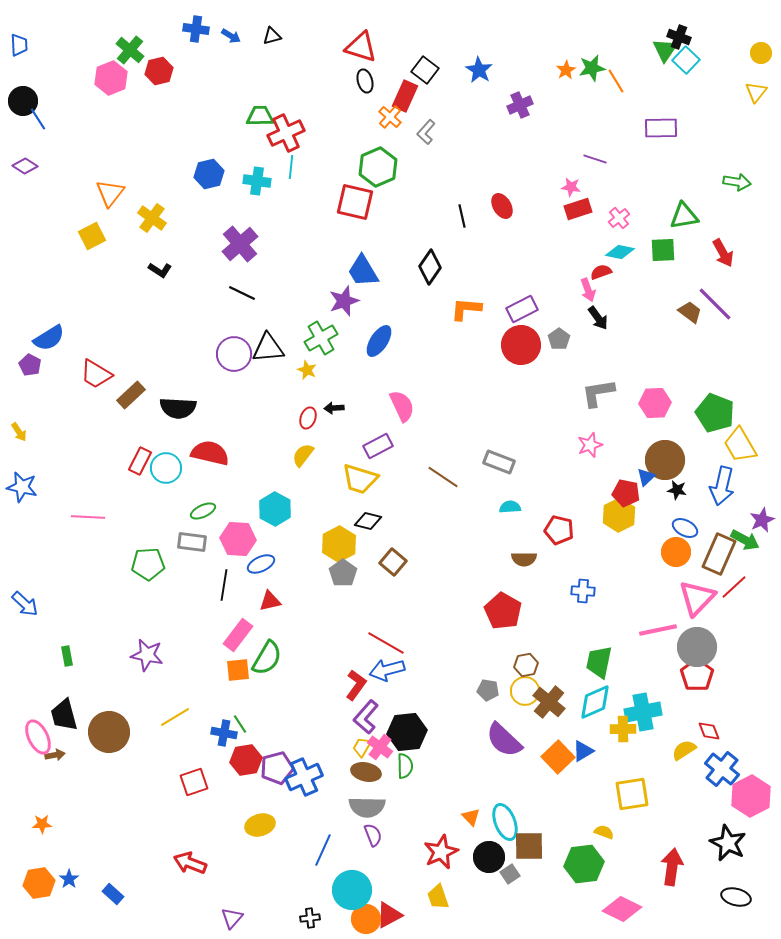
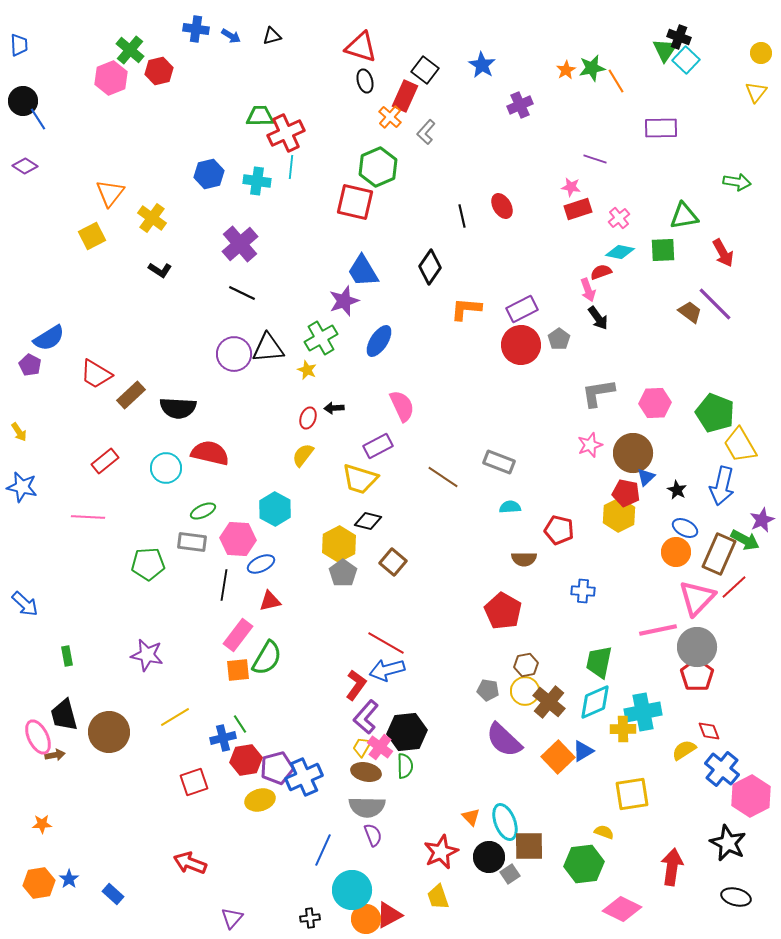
blue star at (479, 70): moved 3 px right, 5 px up
brown circle at (665, 460): moved 32 px left, 7 px up
red rectangle at (140, 461): moved 35 px left; rotated 24 degrees clockwise
black star at (677, 490): rotated 18 degrees clockwise
blue cross at (224, 733): moved 1 px left, 5 px down; rotated 25 degrees counterclockwise
yellow ellipse at (260, 825): moved 25 px up
